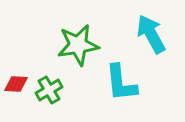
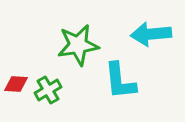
cyan arrow: rotated 66 degrees counterclockwise
cyan L-shape: moved 1 px left, 2 px up
green cross: moved 1 px left
